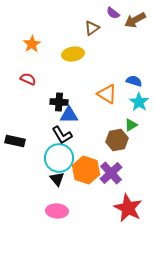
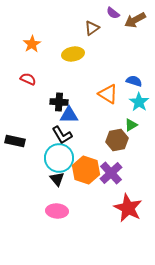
orange triangle: moved 1 px right
